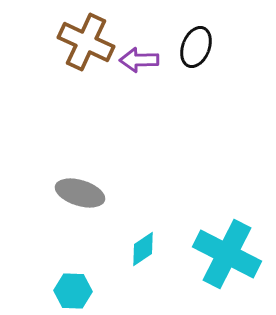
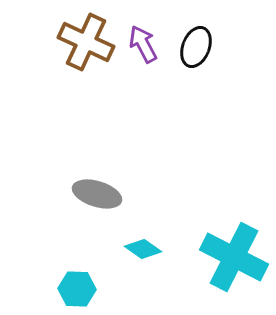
purple arrow: moved 4 px right, 16 px up; rotated 63 degrees clockwise
gray ellipse: moved 17 px right, 1 px down
cyan diamond: rotated 69 degrees clockwise
cyan cross: moved 7 px right, 3 px down
cyan hexagon: moved 4 px right, 2 px up
